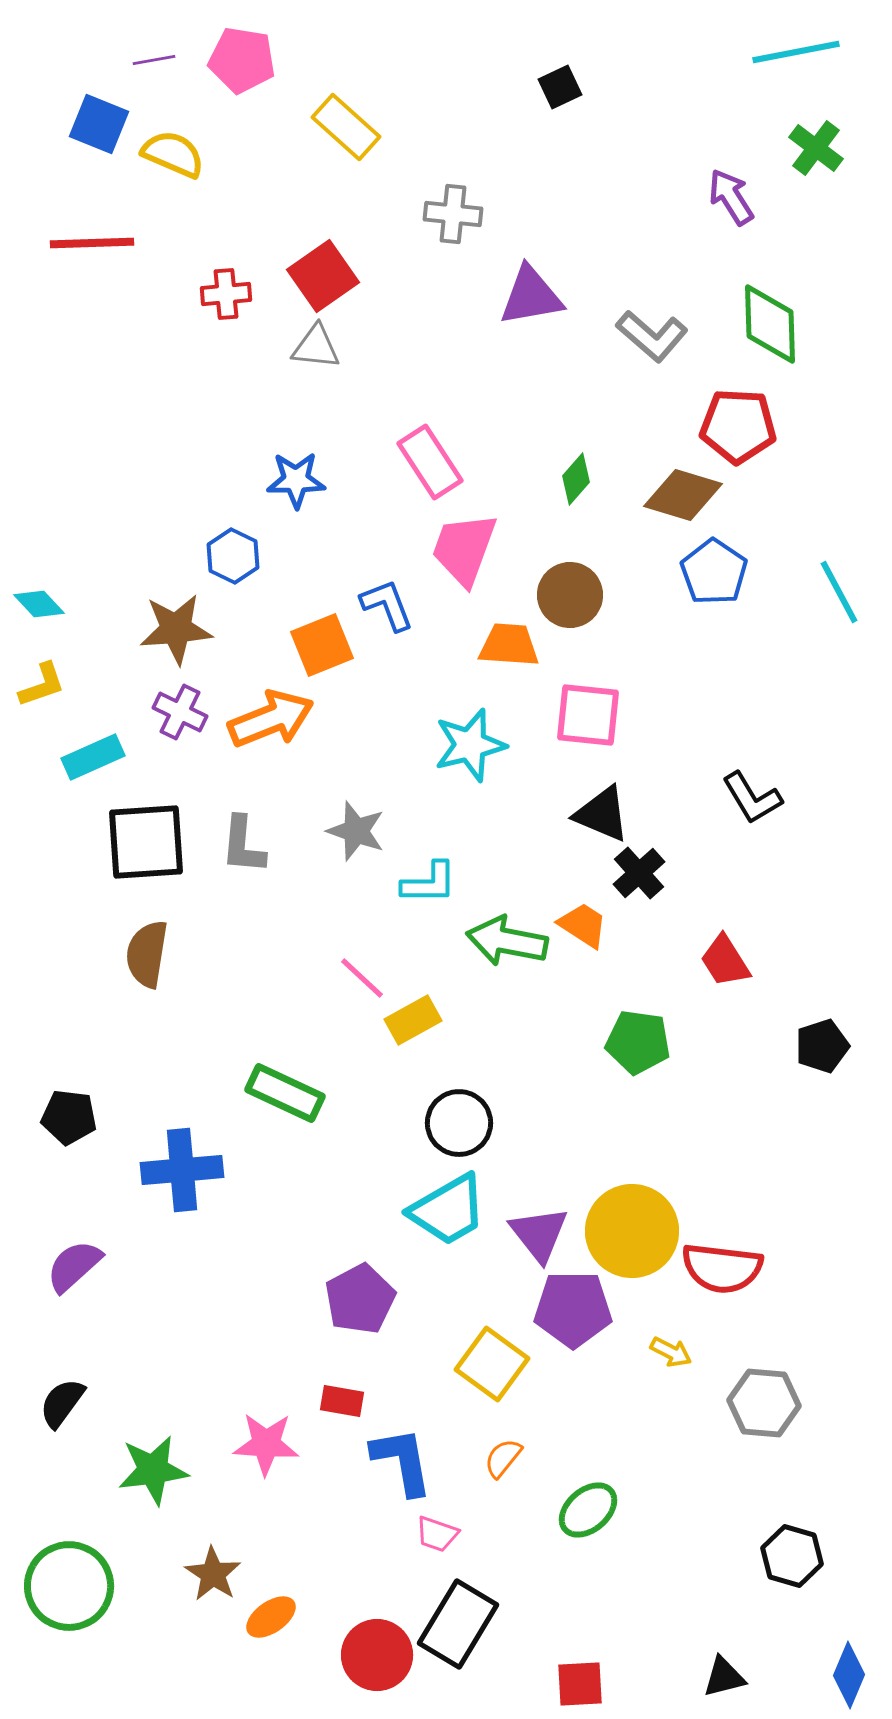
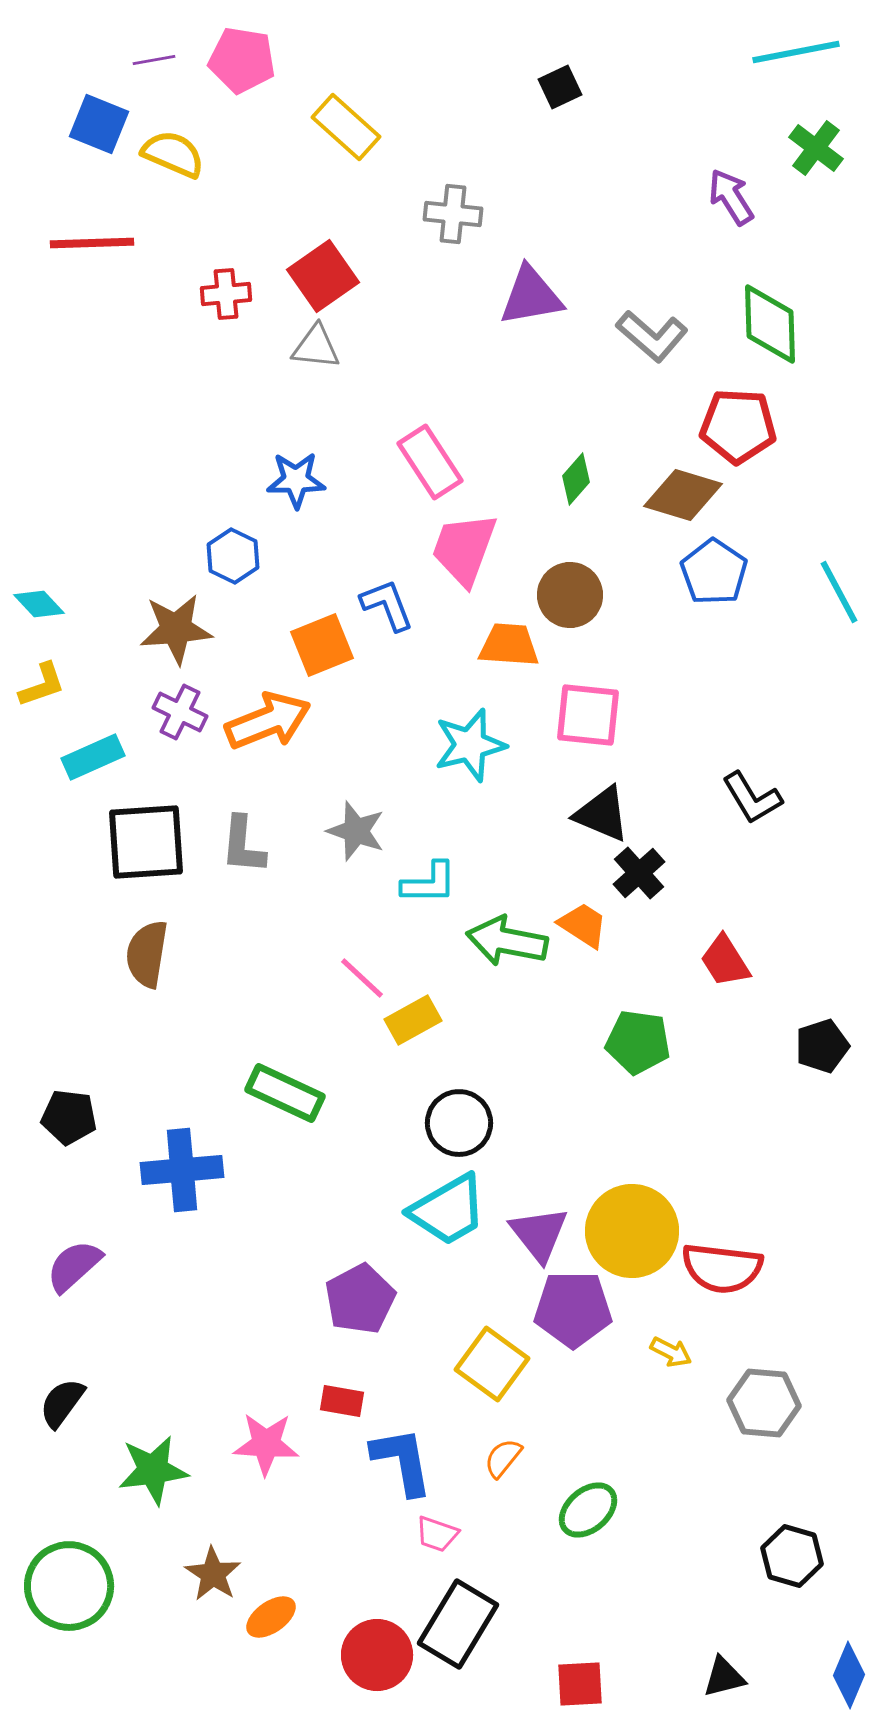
orange arrow at (271, 719): moved 3 px left, 2 px down
